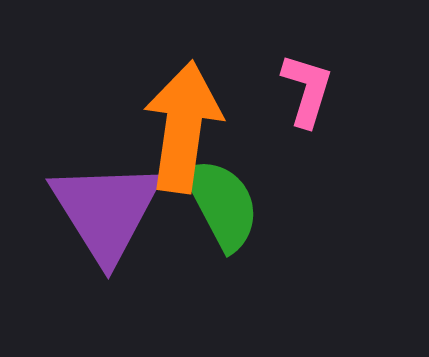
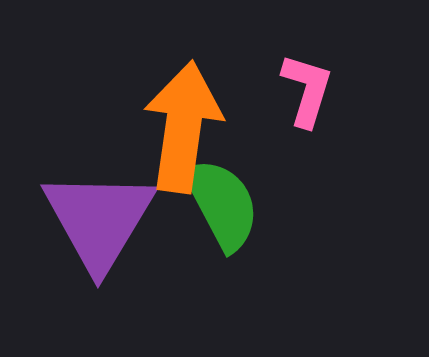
purple triangle: moved 7 px left, 9 px down; rotated 3 degrees clockwise
